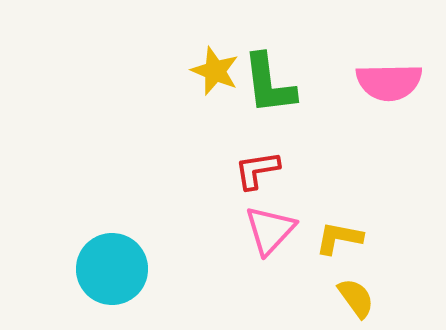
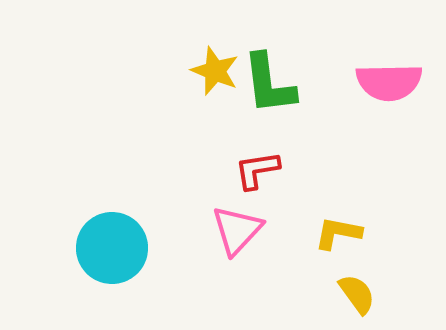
pink triangle: moved 33 px left
yellow L-shape: moved 1 px left, 5 px up
cyan circle: moved 21 px up
yellow semicircle: moved 1 px right, 4 px up
